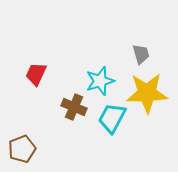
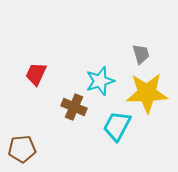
cyan trapezoid: moved 5 px right, 8 px down
brown pentagon: rotated 16 degrees clockwise
